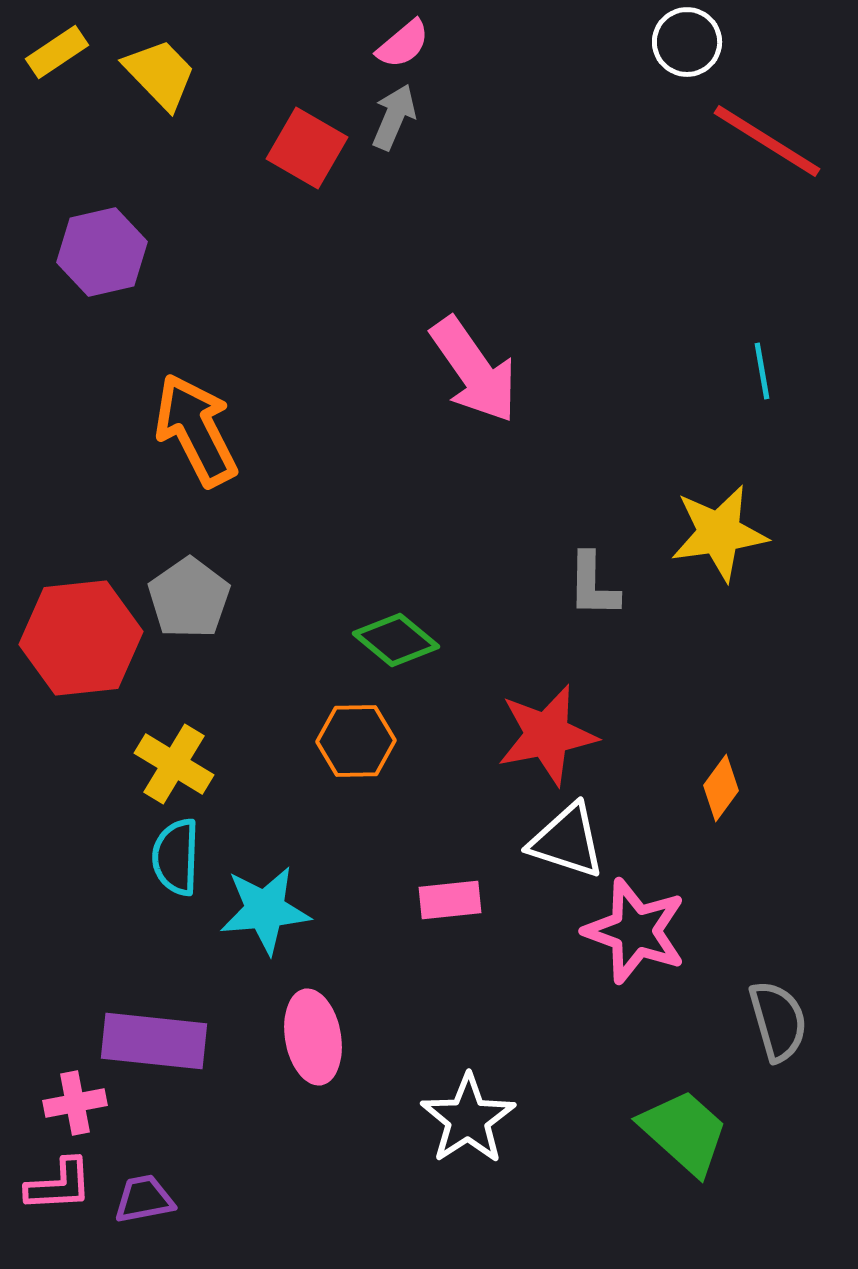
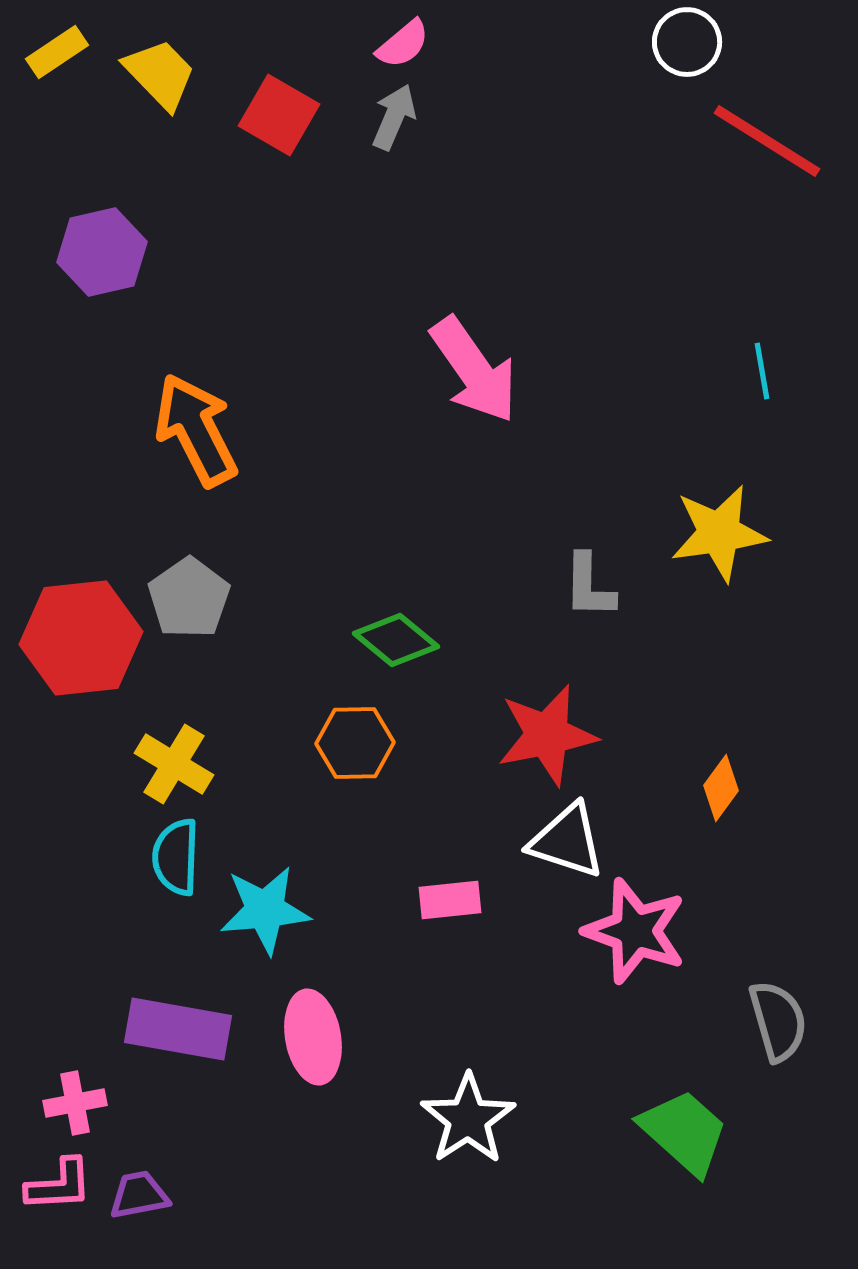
red square: moved 28 px left, 33 px up
gray L-shape: moved 4 px left, 1 px down
orange hexagon: moved 1 px left, 2 px down
purple rectangle: moved 24 px right, 12 px up; rotated 4 degrees clockwise
purple trapezoid: moved 5 px left, 4 px up
